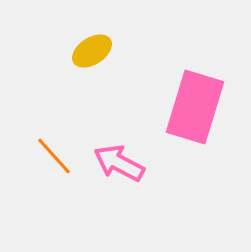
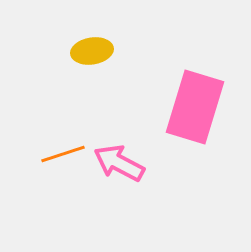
yellow ellipse: rotated 24 degrees clockwise
orange line: moved 9 px right, 2 px up; rotated 66 degrees counterclockwise
